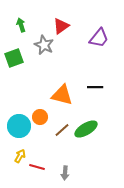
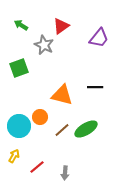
green arrow: rotated 40 degrees counterclockwise
green square: moved 5 px right, 10 px down
yellow arrow: moved 6 px left
red line: rotated 56 degrees counterclockwise
